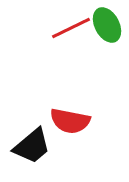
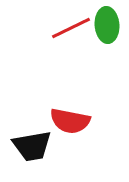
green ellipse: rotated 24 degrees clockwise
black trapezoid: rotated 30 degrees clockwise
